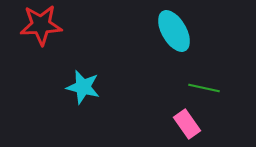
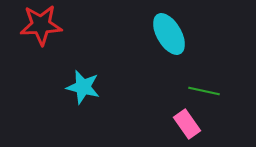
cyan ellipse: moved 5 px left, 3 px down
green line: moved 3 px down
